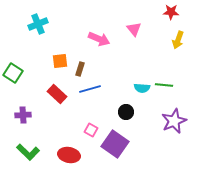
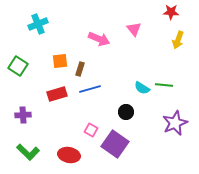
green square: moved 5 px right, 7 px up
cyan semicircle: rotated 28 degrees clockwise
red rectangle: rotated 60 degrees counterclockwise
purple star: moved 1 px right, 2 px down
